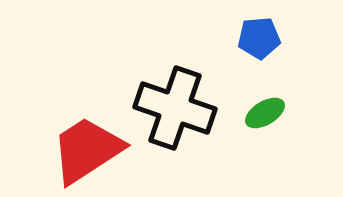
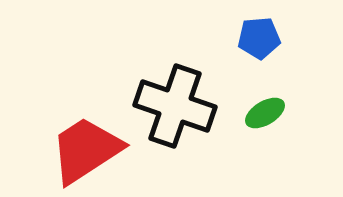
black cross: moved 2 px up
red trapezoid: moved 1 px left
